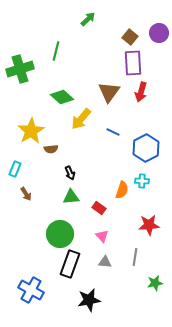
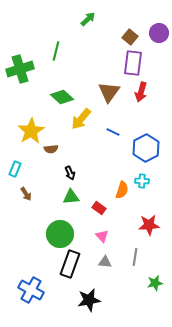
purple rectangle: rotated 10 degrees clockwise
